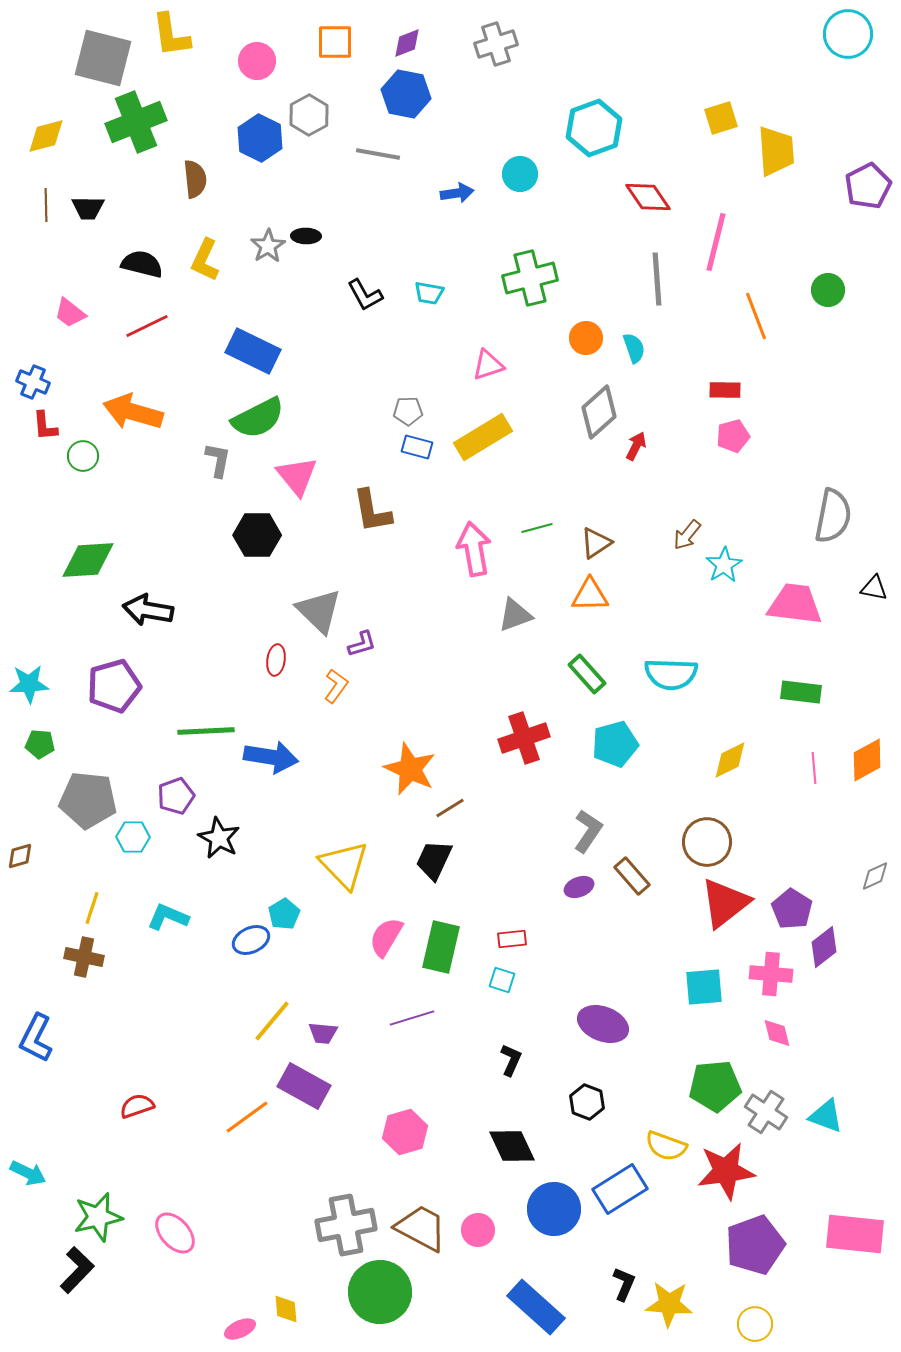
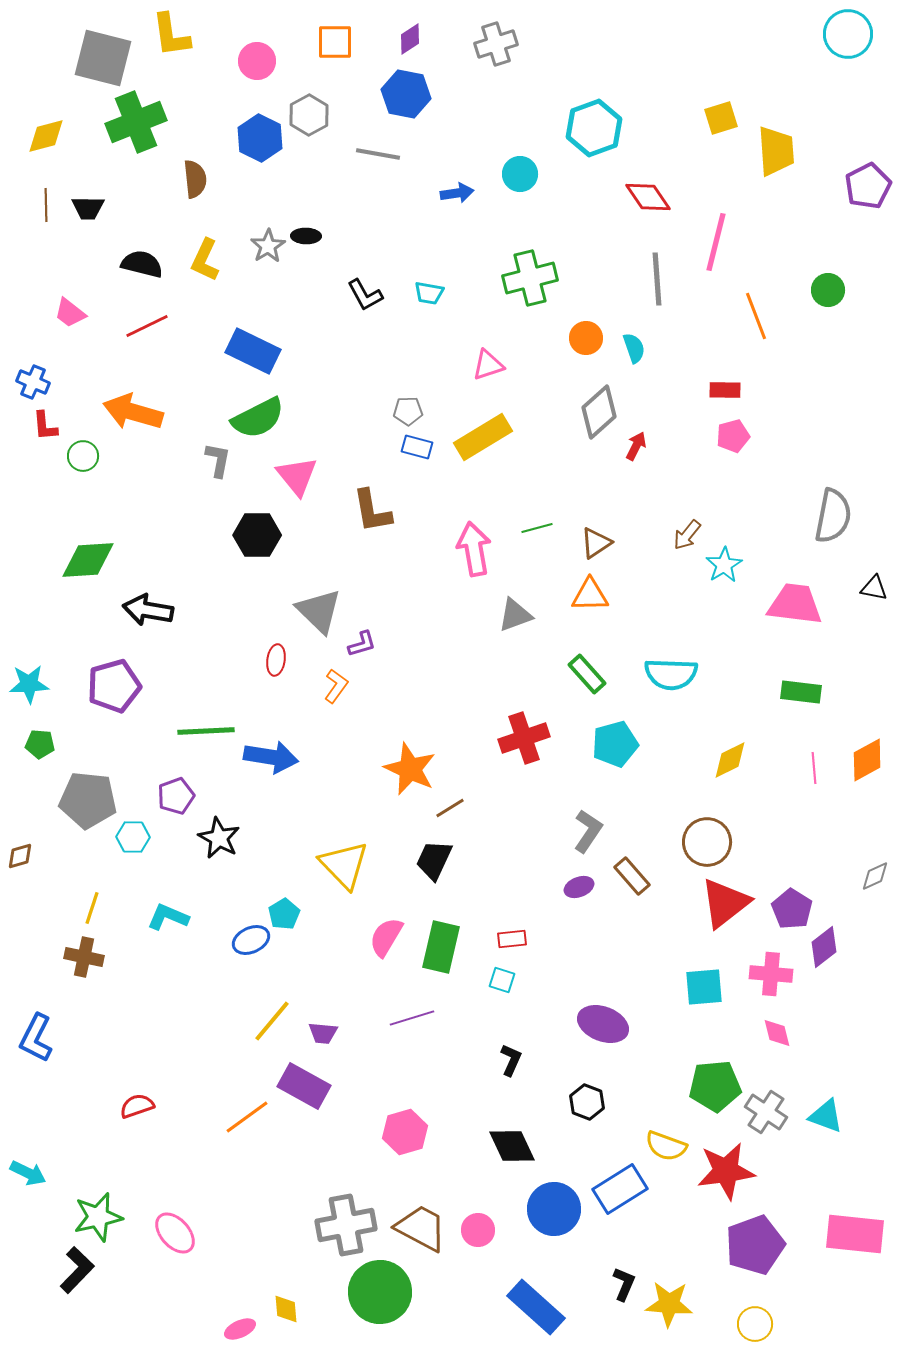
purple diamond at (407, 43): moved 3 px right, 4 px up; rotated 12 degrees counterclockwise
